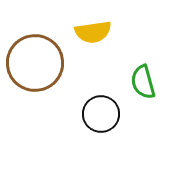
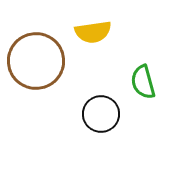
brown circle: moved 1 px right, 2 px up
